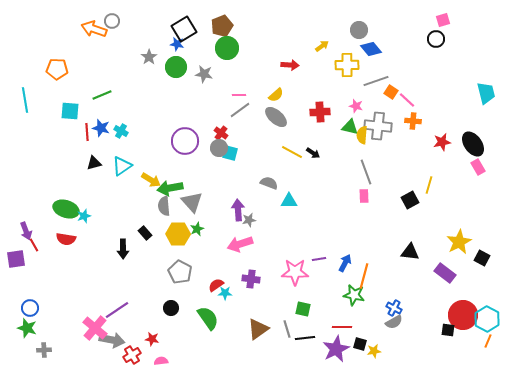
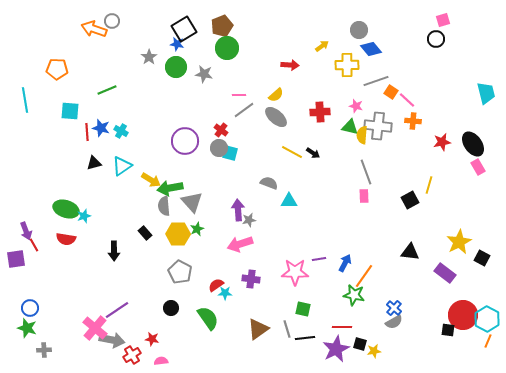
green line at (102, 95): moved 5 px right, 5 px up
gray line at (240, 110): moved 4 px right
red cross at (221, 133): moved 3 px up
black arrow at (123, 249): moved 9 px left, 2 px down
orange line at (364, 276): rotated 20 degrees clockwise
blue cross at (394, 308): rotated 14 degrees clockwise
